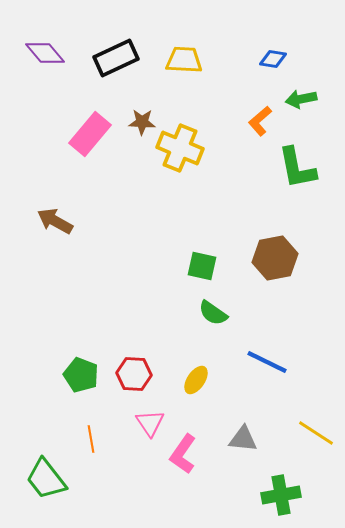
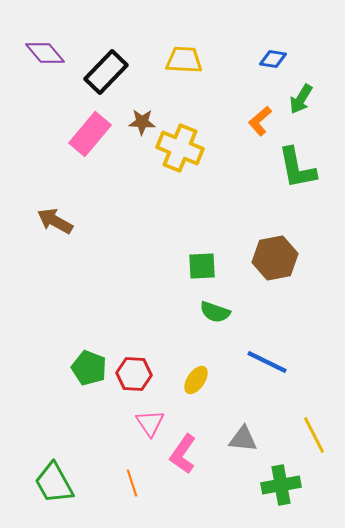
black rectangle: moved 10 px left, 14 px down; rotated 21 degrees counterclockwise
green arrow: rotated 48 degrees counterclockwise
green square: rotated 16 degrees counterclockwise
green semicircle: moved 2 px right, 1 px up; rotated 16 degrees counterclockwise
green pentagon: moved 8 px right, 7 px up
yellow line: moved 2 px left, 2 px down; rotated 30 degrees clockwise
orange line: moved 41 px right, 44 px down; rotated 8 degrees counterclockwise
green trapezoid: moved 8 px right, 4 px down; rotated 9 degrees clockwise
green cross: moved 10 px up
